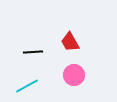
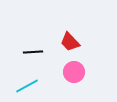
red trapezoid: rotated 15 degrees counterclockwise
pink circle: moved 3 px up
